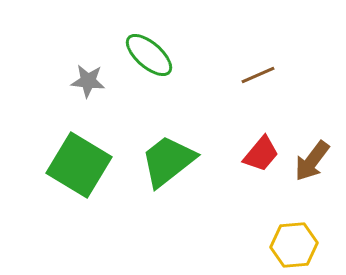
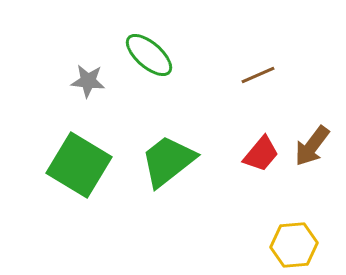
brown arrow: moved 15 px up
